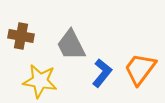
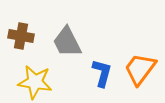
gray trapezoid: moved 4 px left, 3 px up
blue L-shape: rotated 24 degrees counterclockwise
yellow star: moved 5 px left, 1 px down
